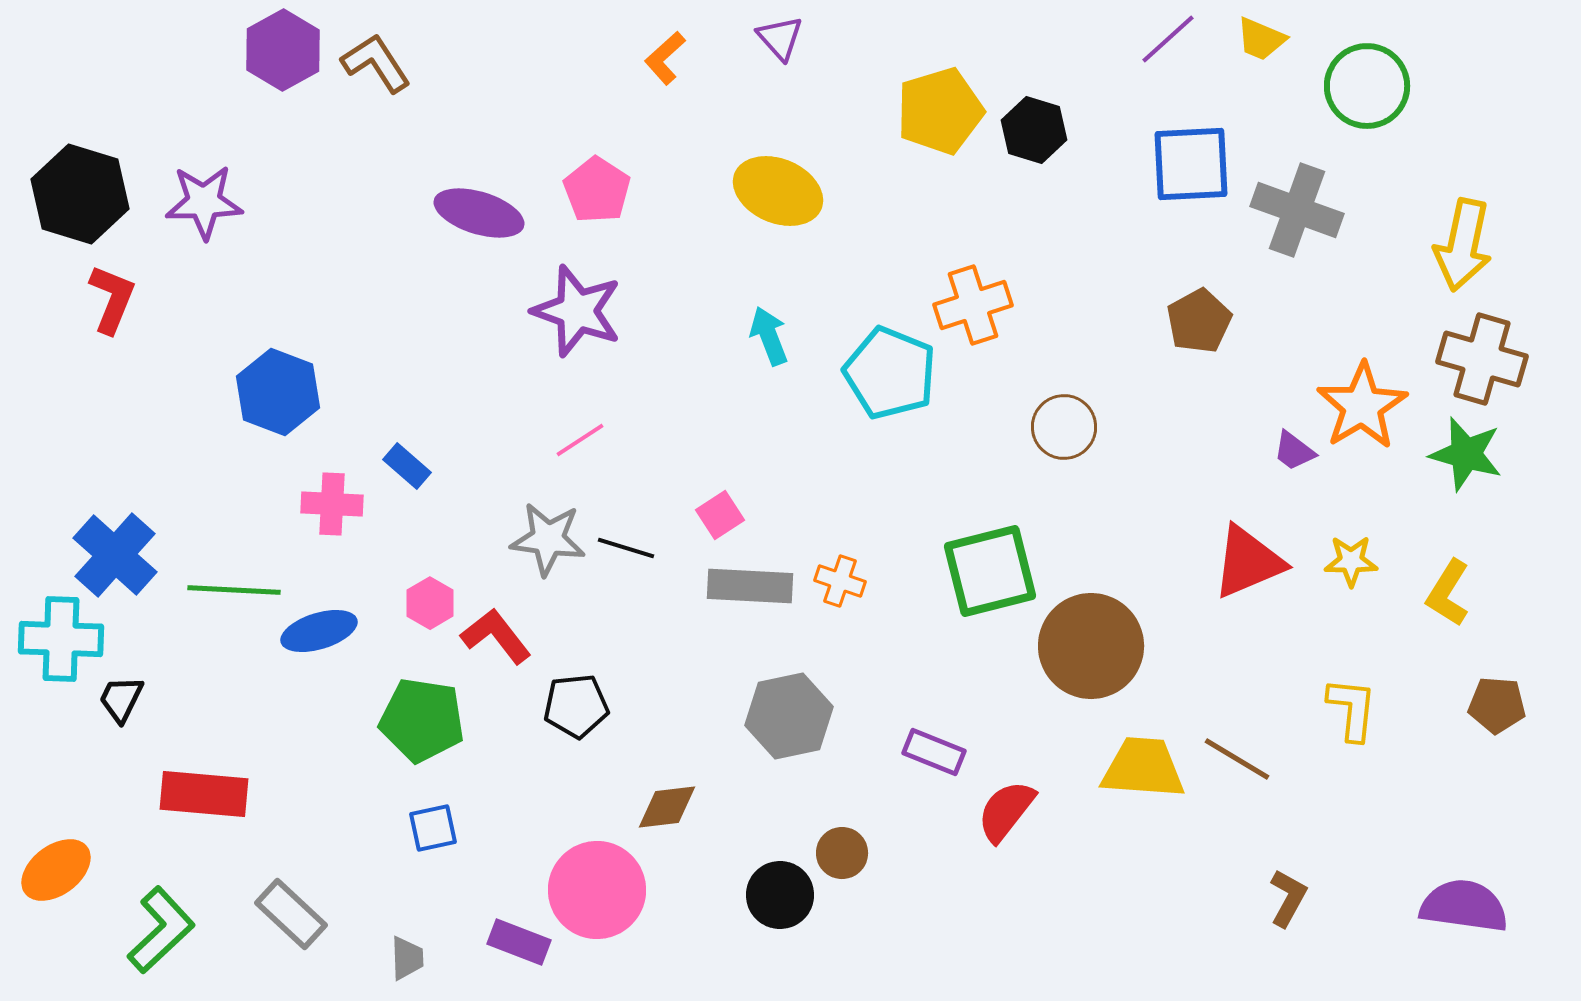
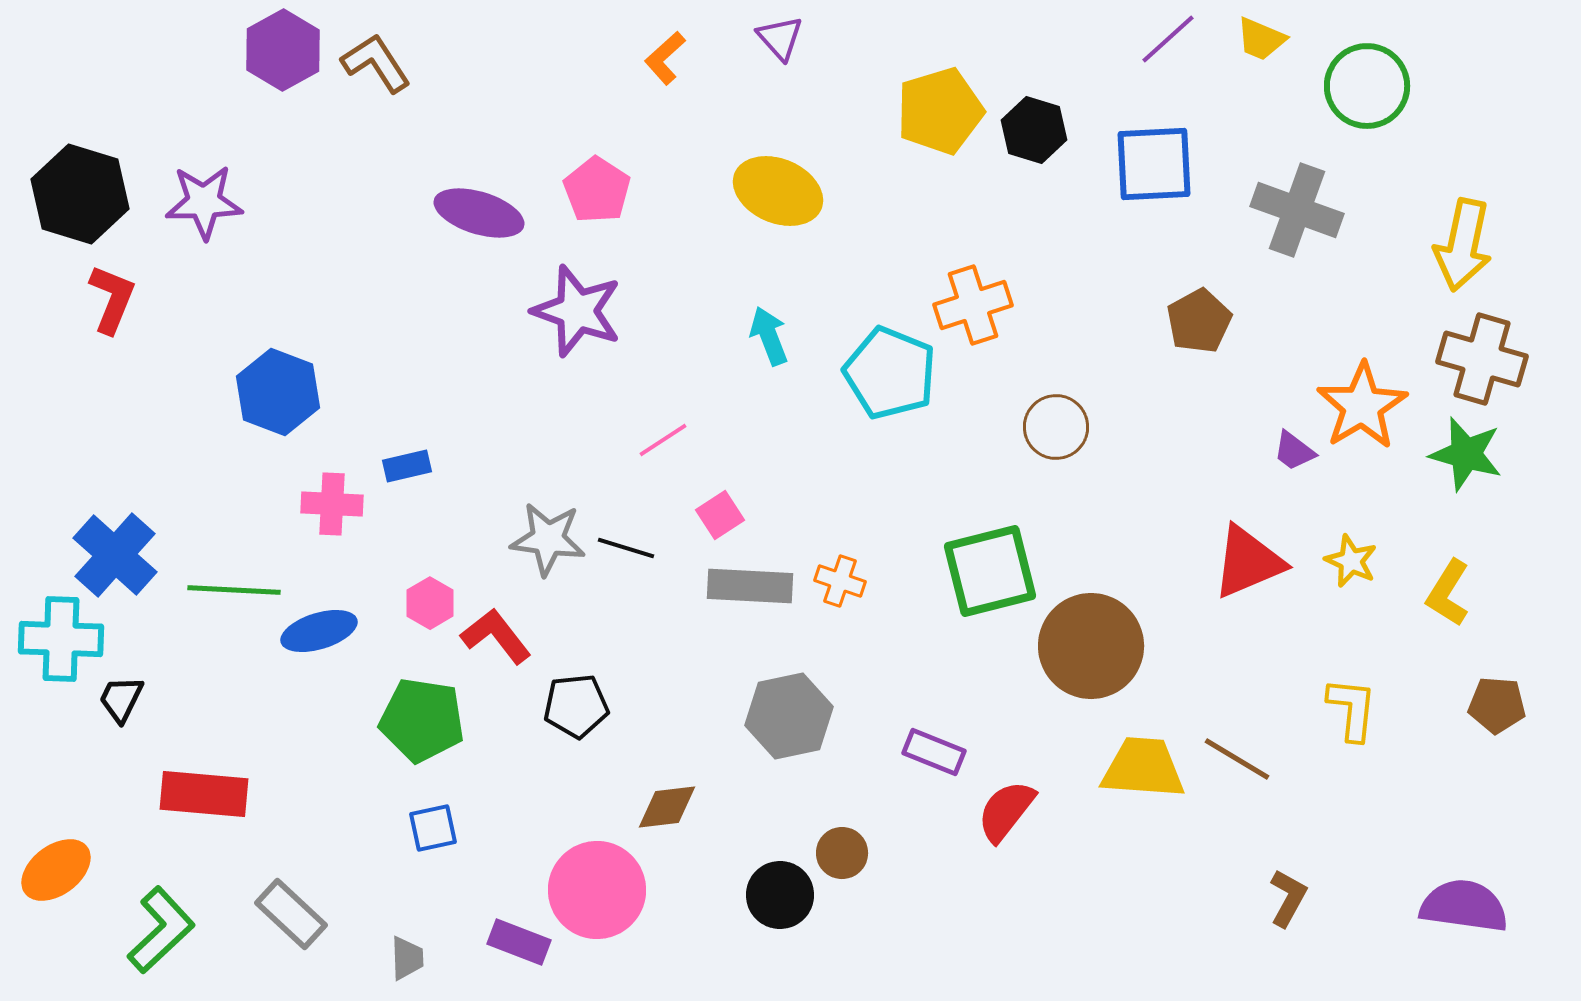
blue square at (1191, 164): moved 37 px left
brown circle at (1064, 427): moved 8 px left
pink line at (580, 440): moved 83 px right
blue rectangle at (407, 466): rotated 54 degrees counterclockwise
yellow star at (1351, 561): rotated 24 degrees clockwise
